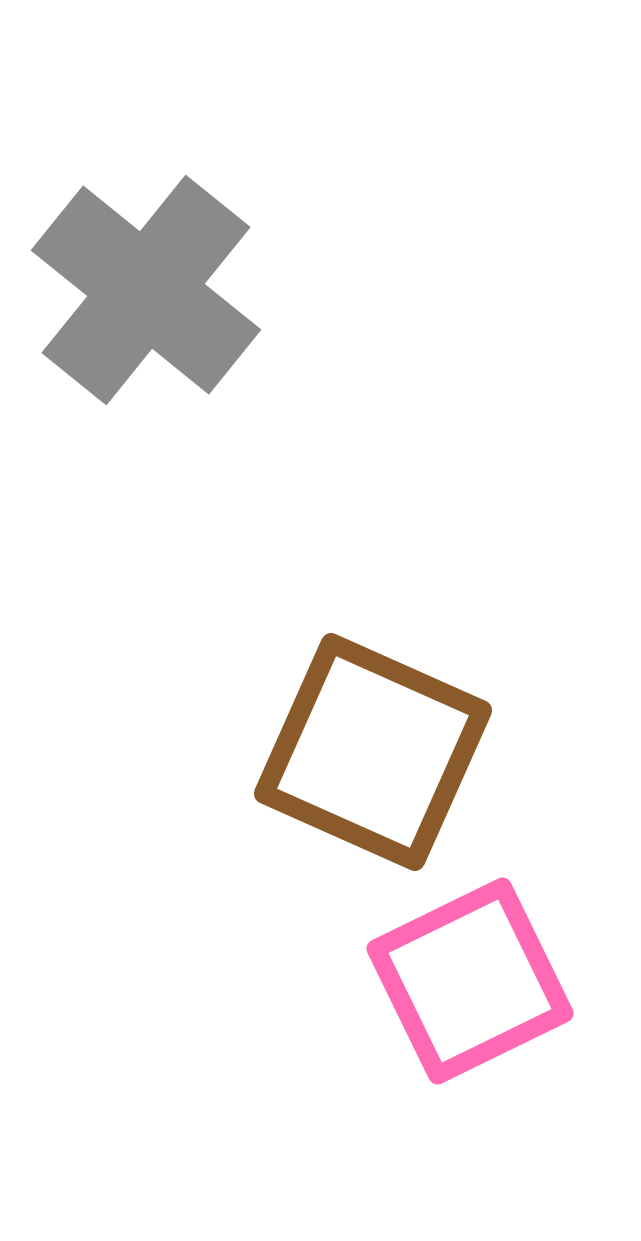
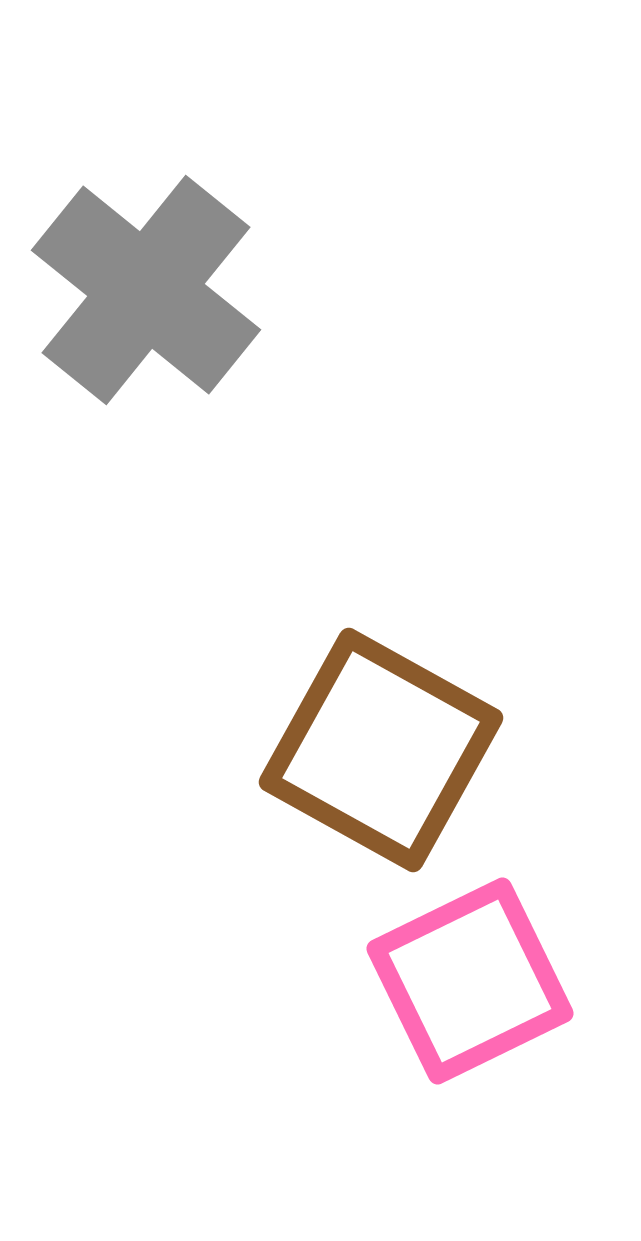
brown square: moved 8 px right, 2 px up; rotated 5 degrees clockwise
